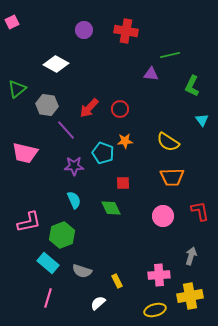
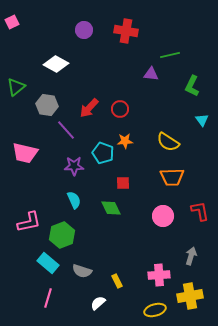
green triangle: moved 1 px left, 2 px up
